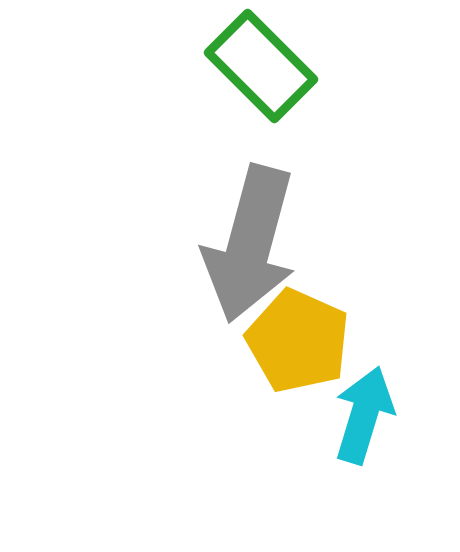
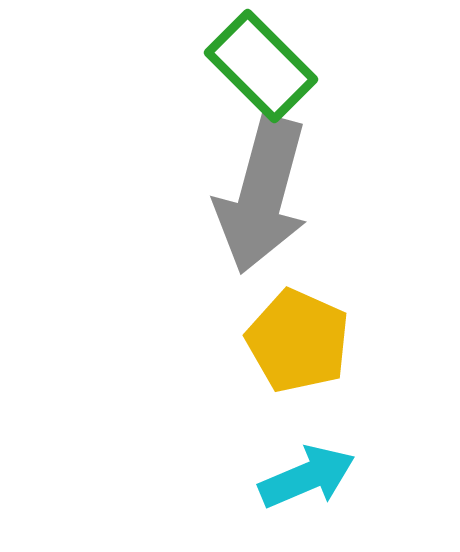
gray arrow: moved 12 px right, 49 px up
cyan arrow: moved 57 px left, 62 px down; rotated 50 degrees clockwise
